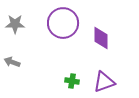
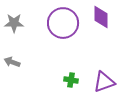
gray star: moved 1 px left, 1 px up
purple diamond: moved 21 px up
green cross: moved 1 px left, 1 px up
